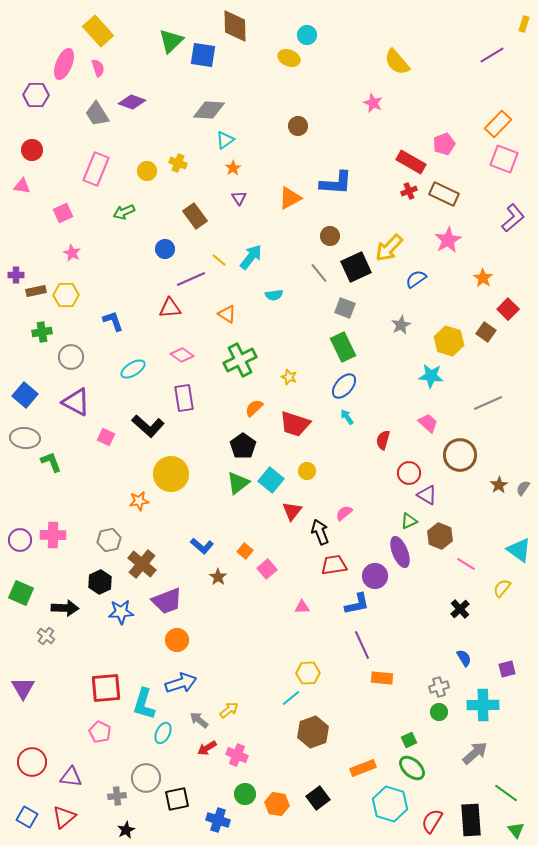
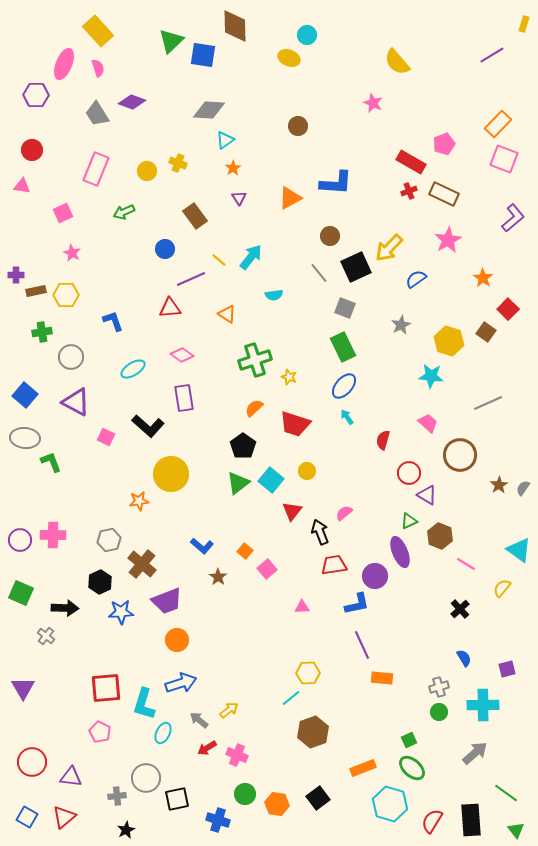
green cross at (240, 360): moved 15 px right; rotated 8 degrees clockwise
